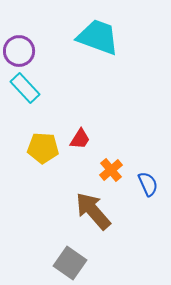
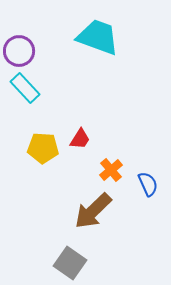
brown arrow: rotated 93 degrees counterclockwise
